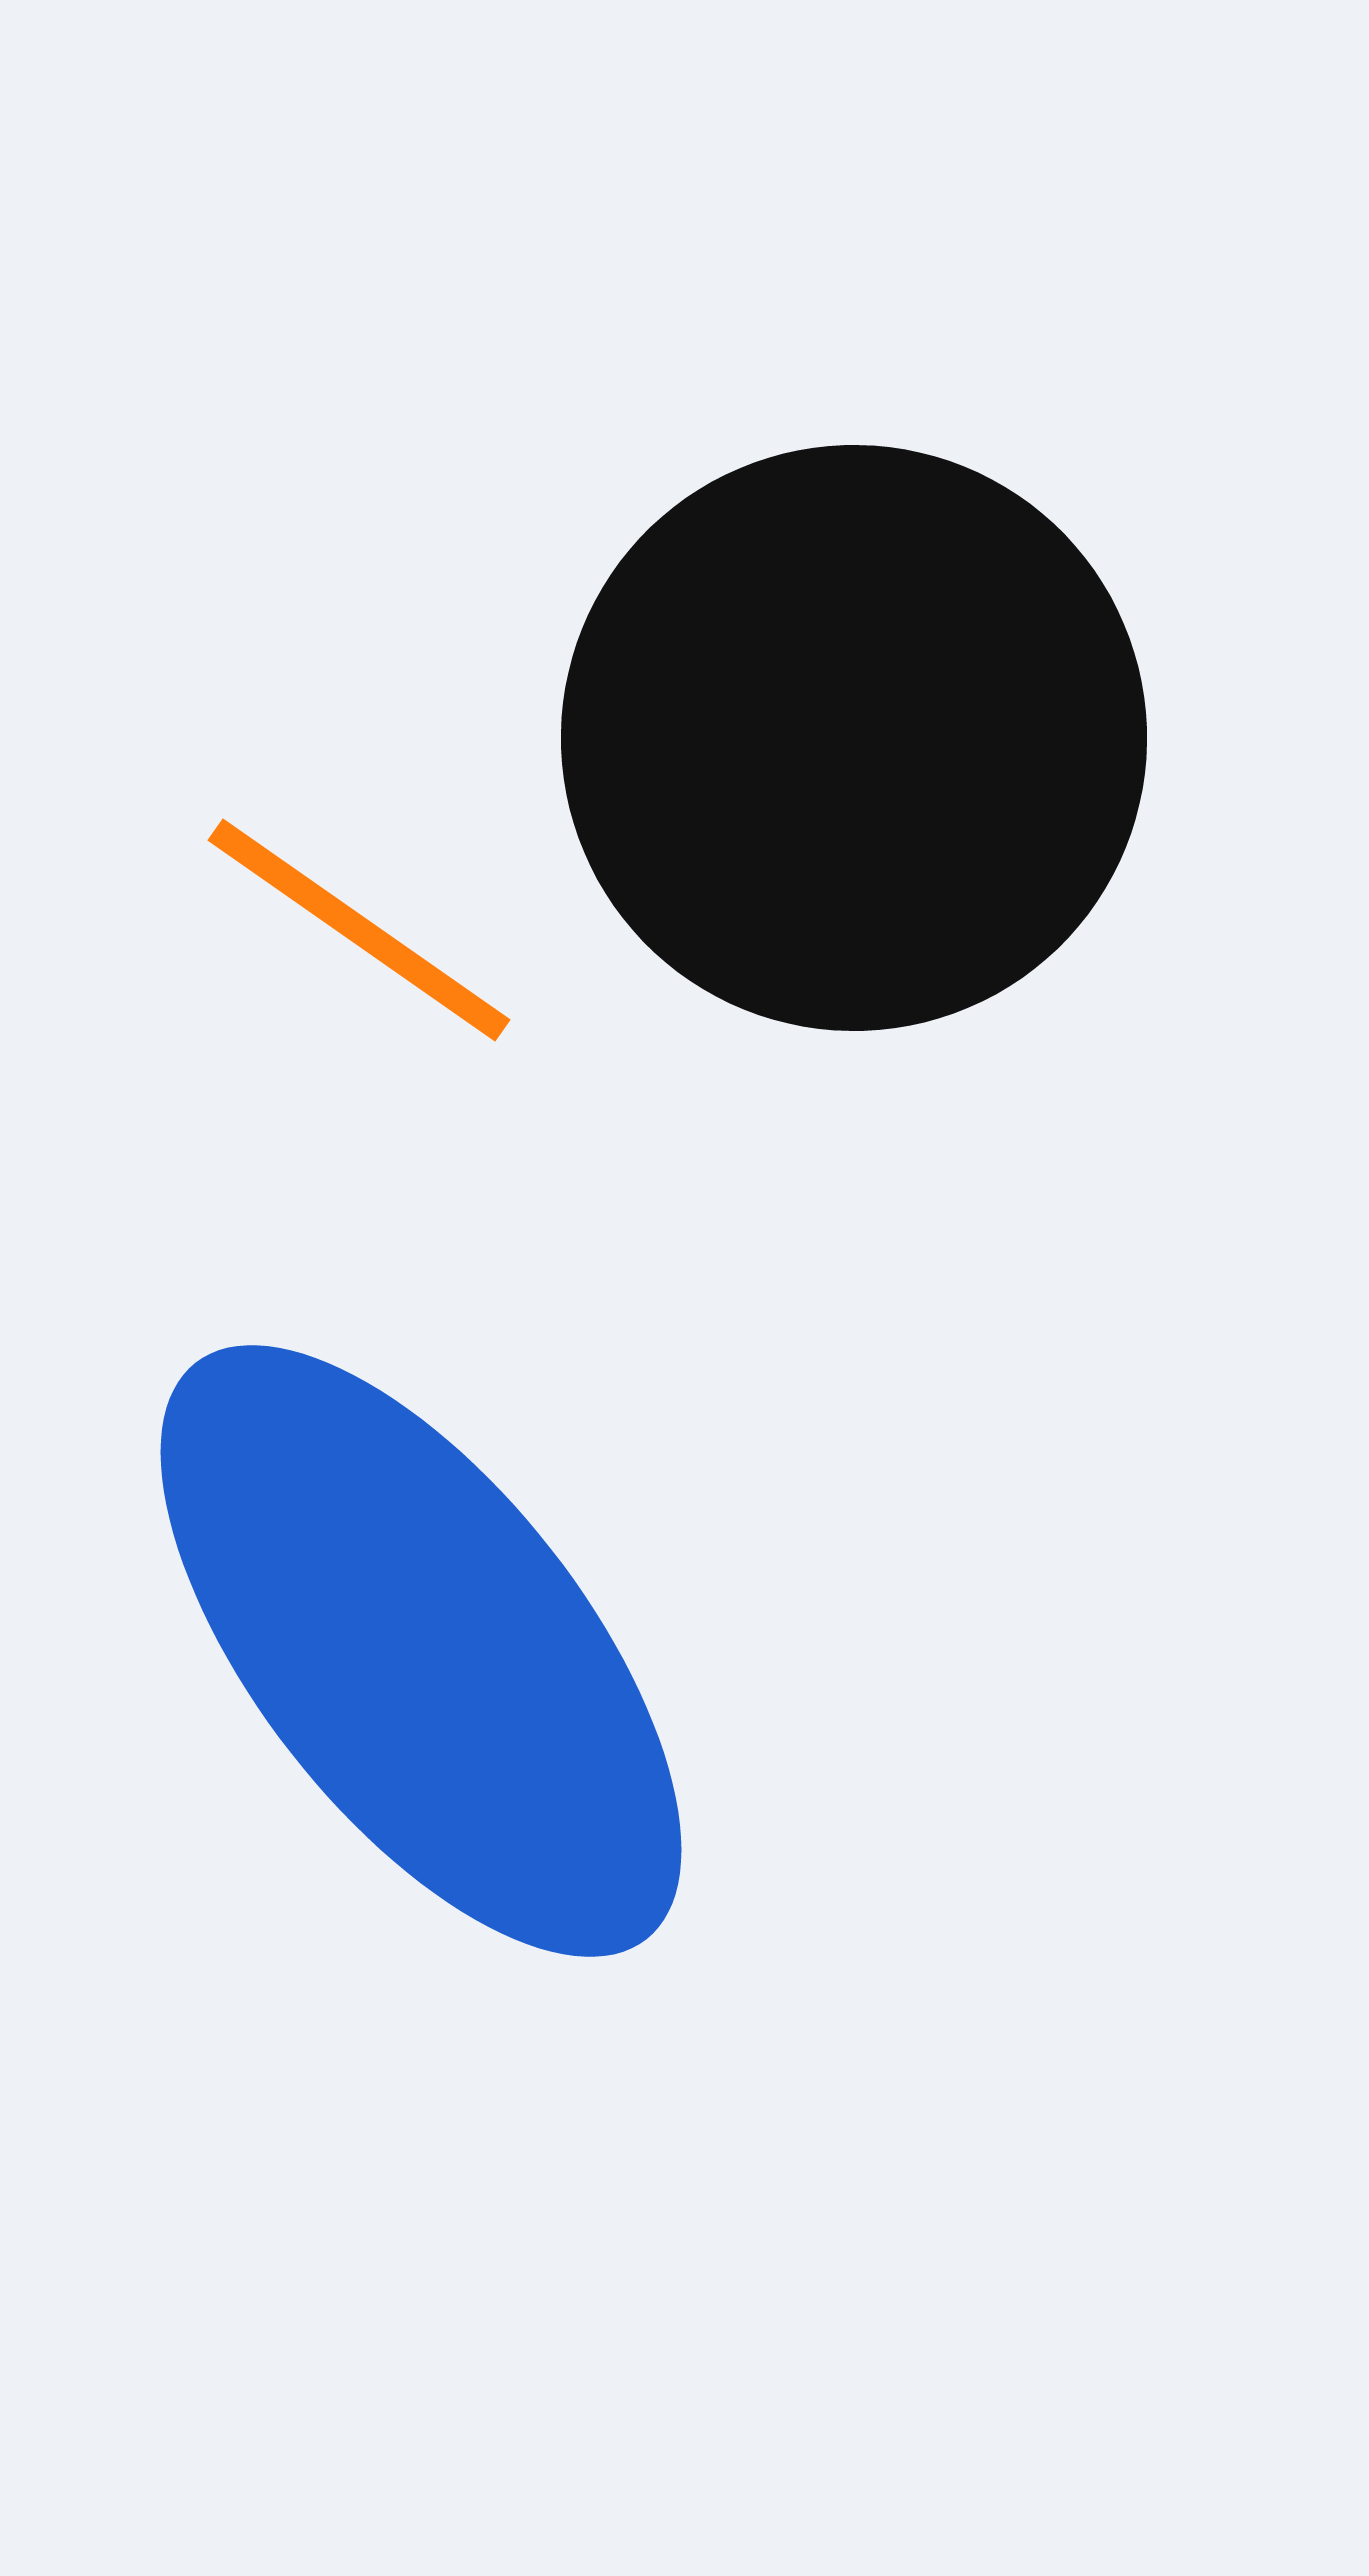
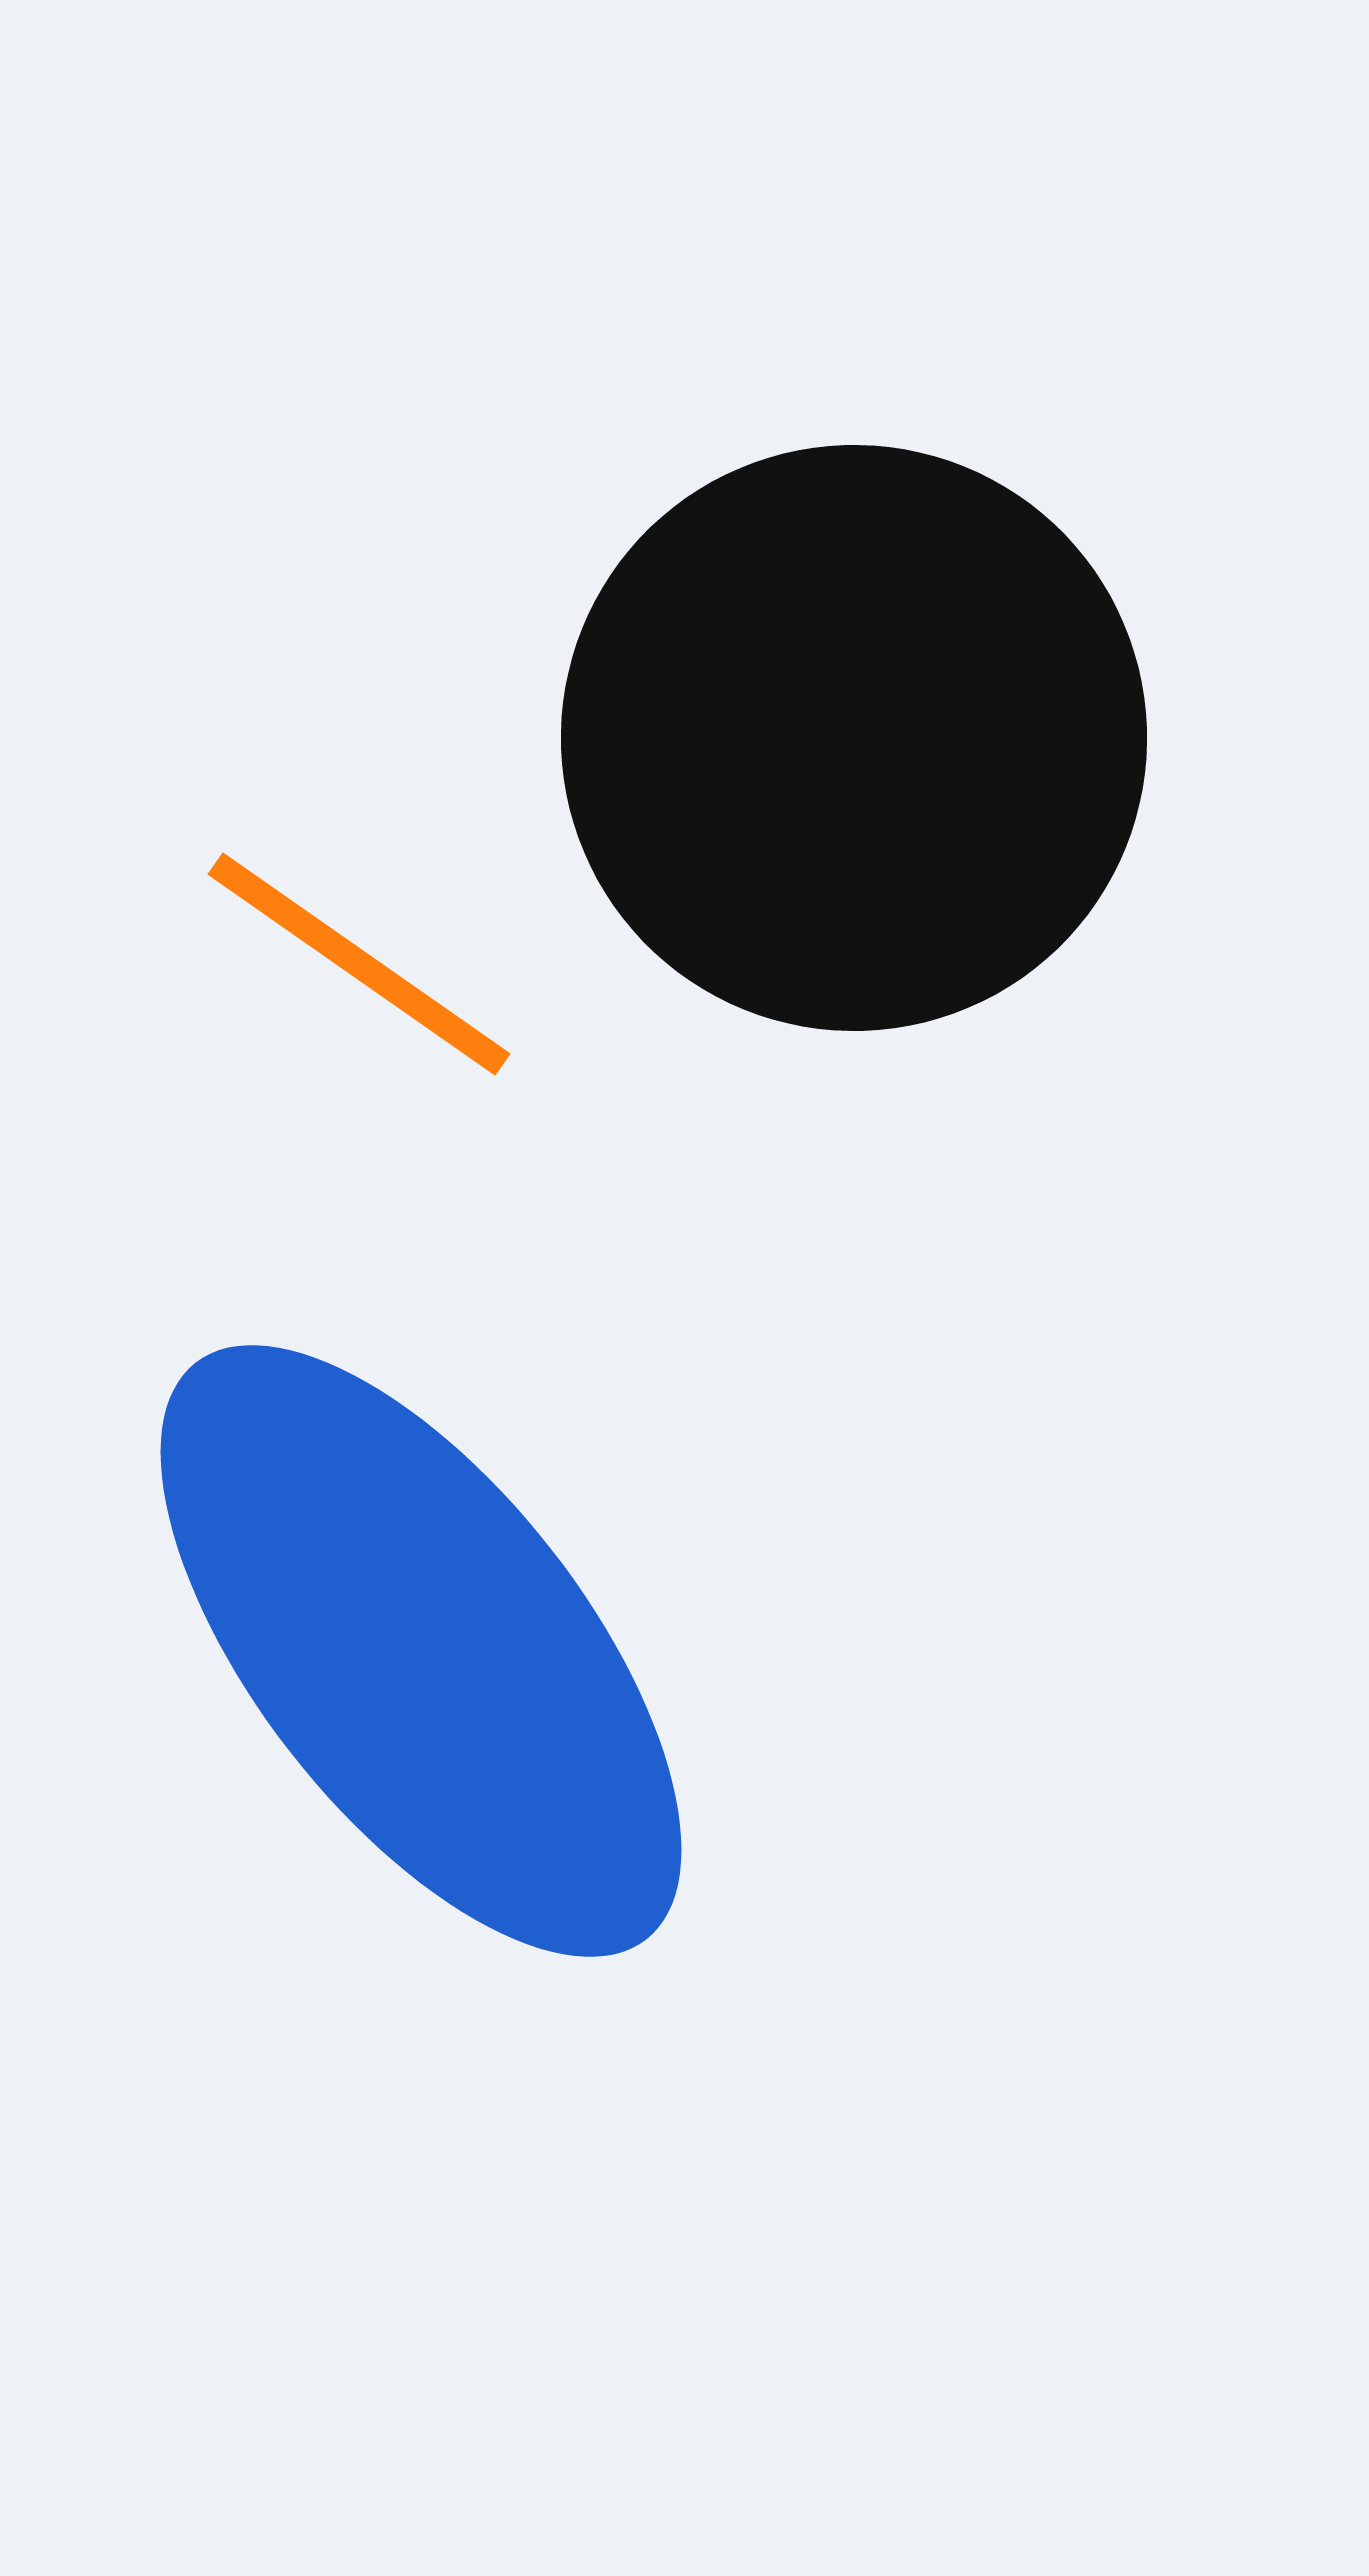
orange line: moved 34 px down
